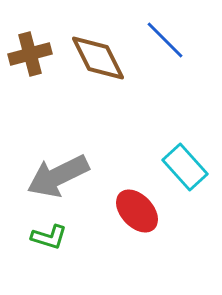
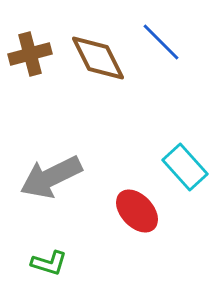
blue line: moved 4 px left, 2 px down
gray arrow: moved 7 px left, 1 px down
green L-shape: moved 26 px down
